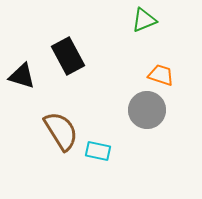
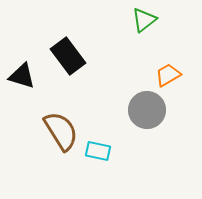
green triangle: rotated 16 degrees counterclockwise
black rectangle: rotated 9 degrees counterclockwise
orange trapezoid: moved 7 px right; rotated 48 degrees counterclockwise
